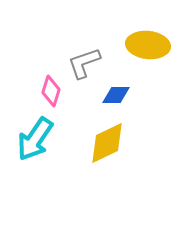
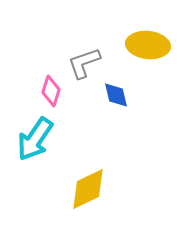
blue diamond: rotated 76 degrees clockwise
yellow diamond: moved 19 px left, 46 px down
